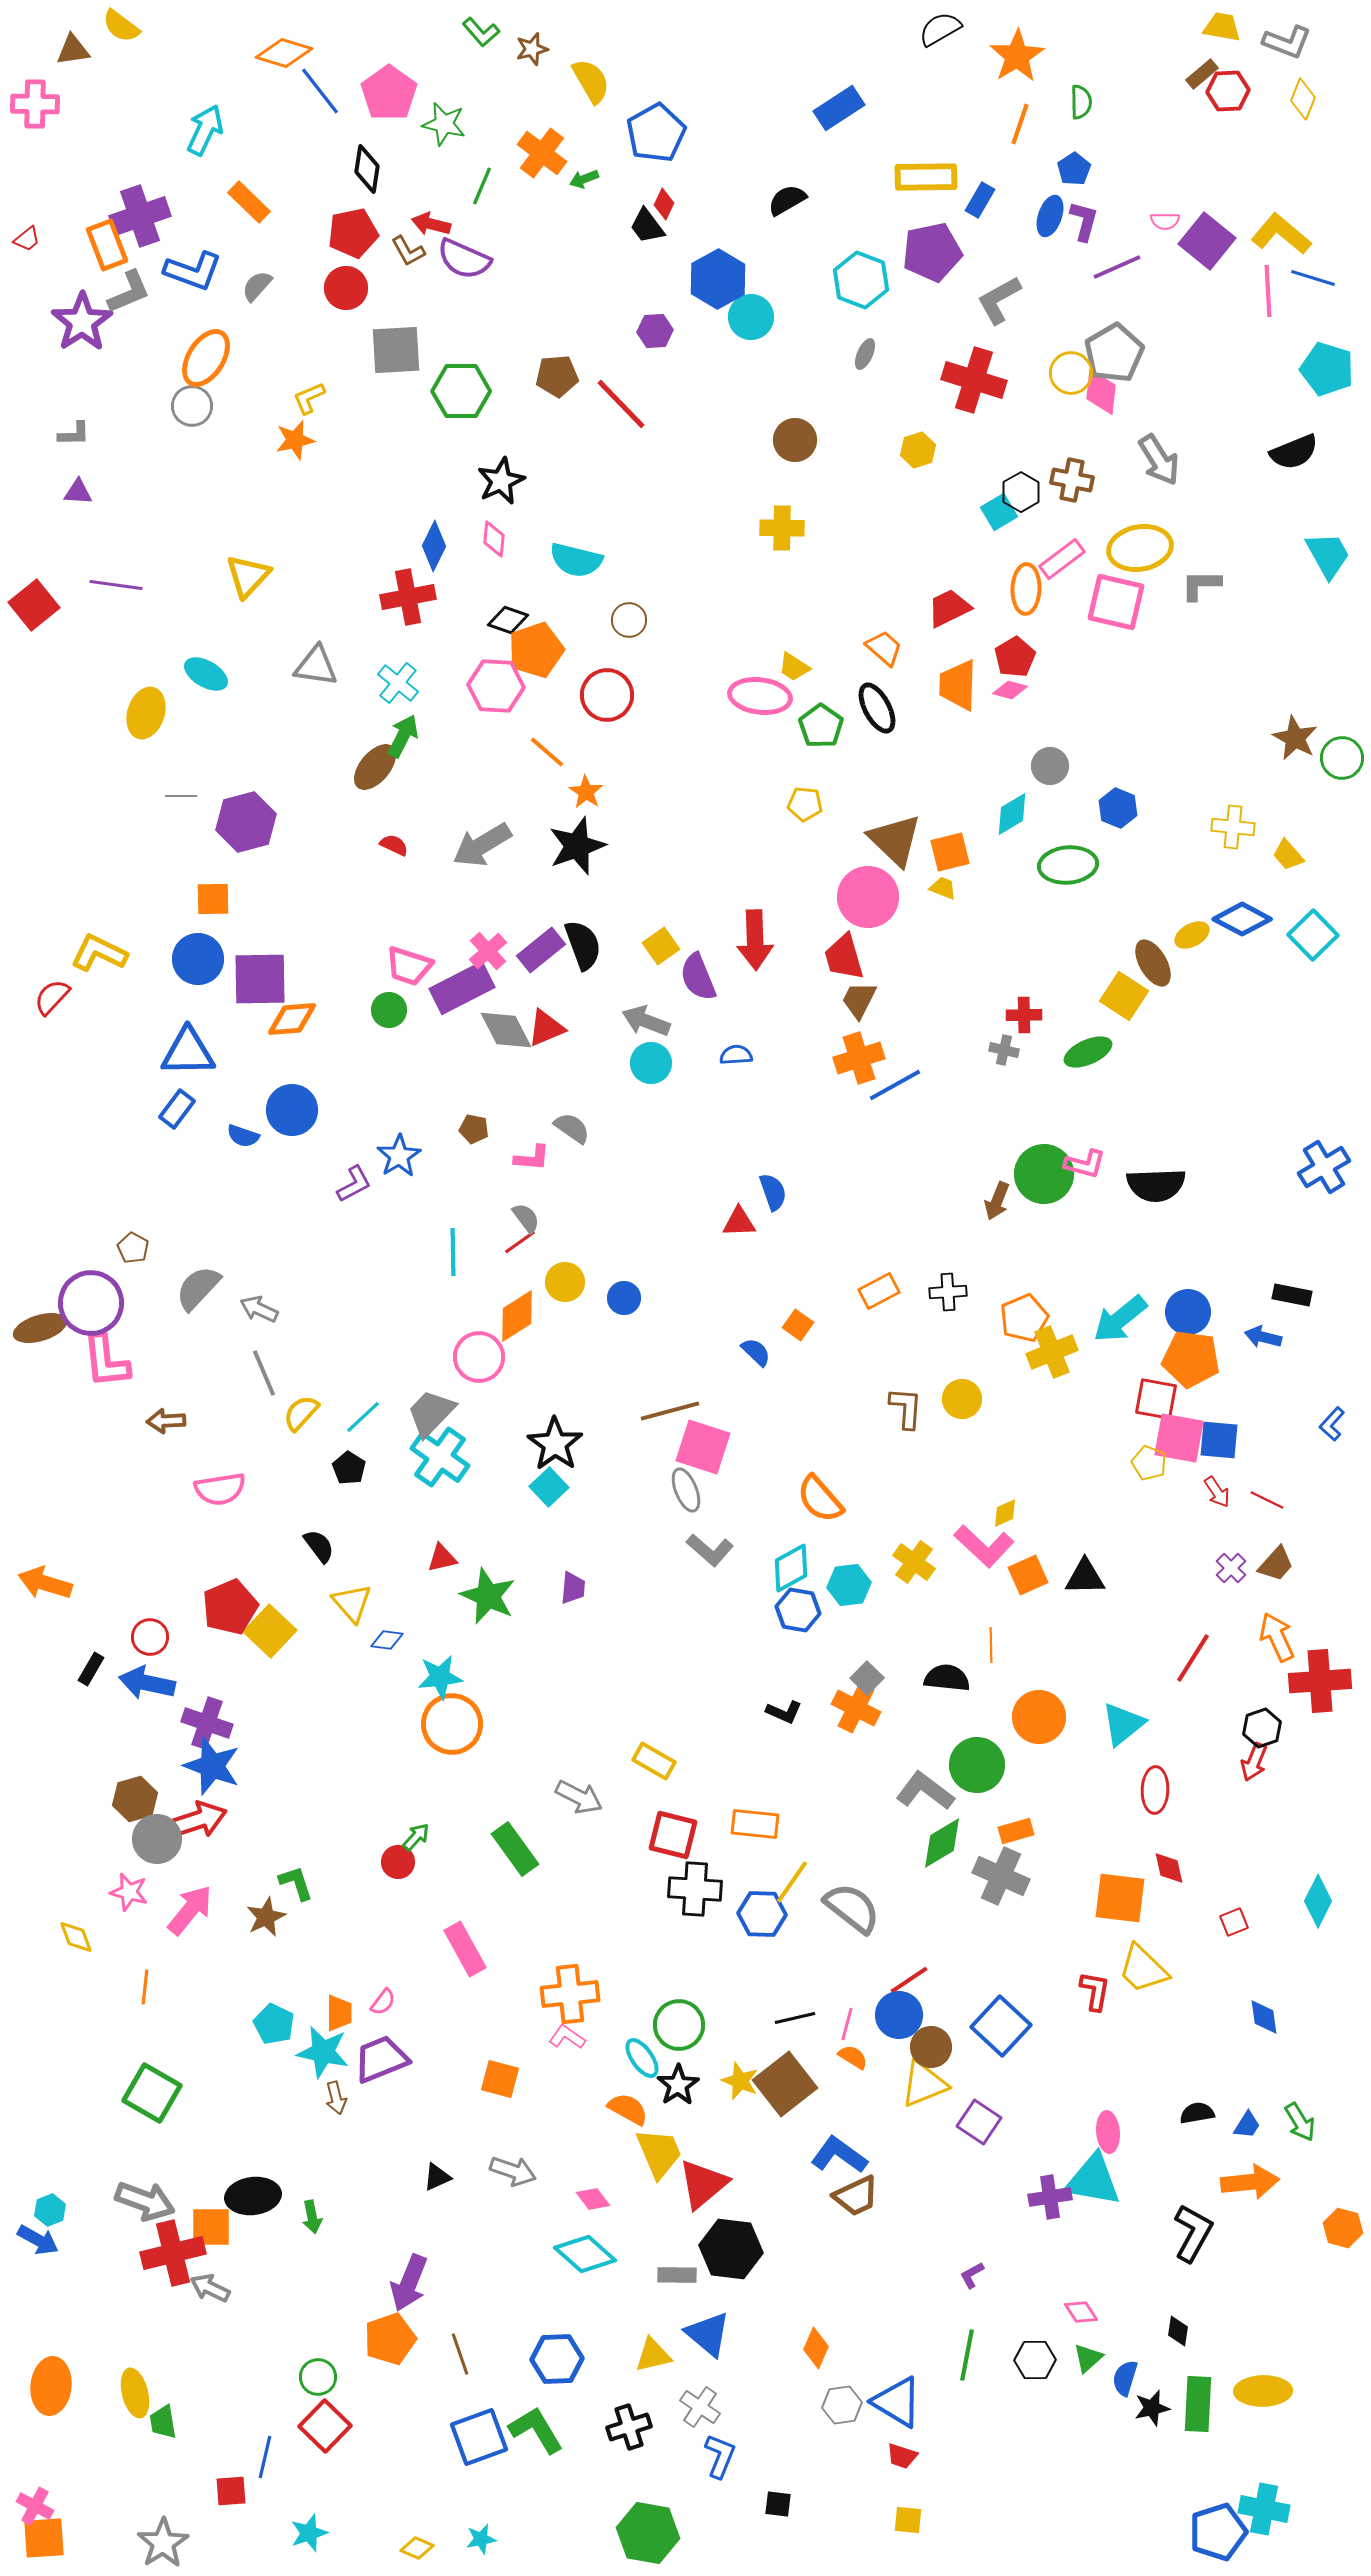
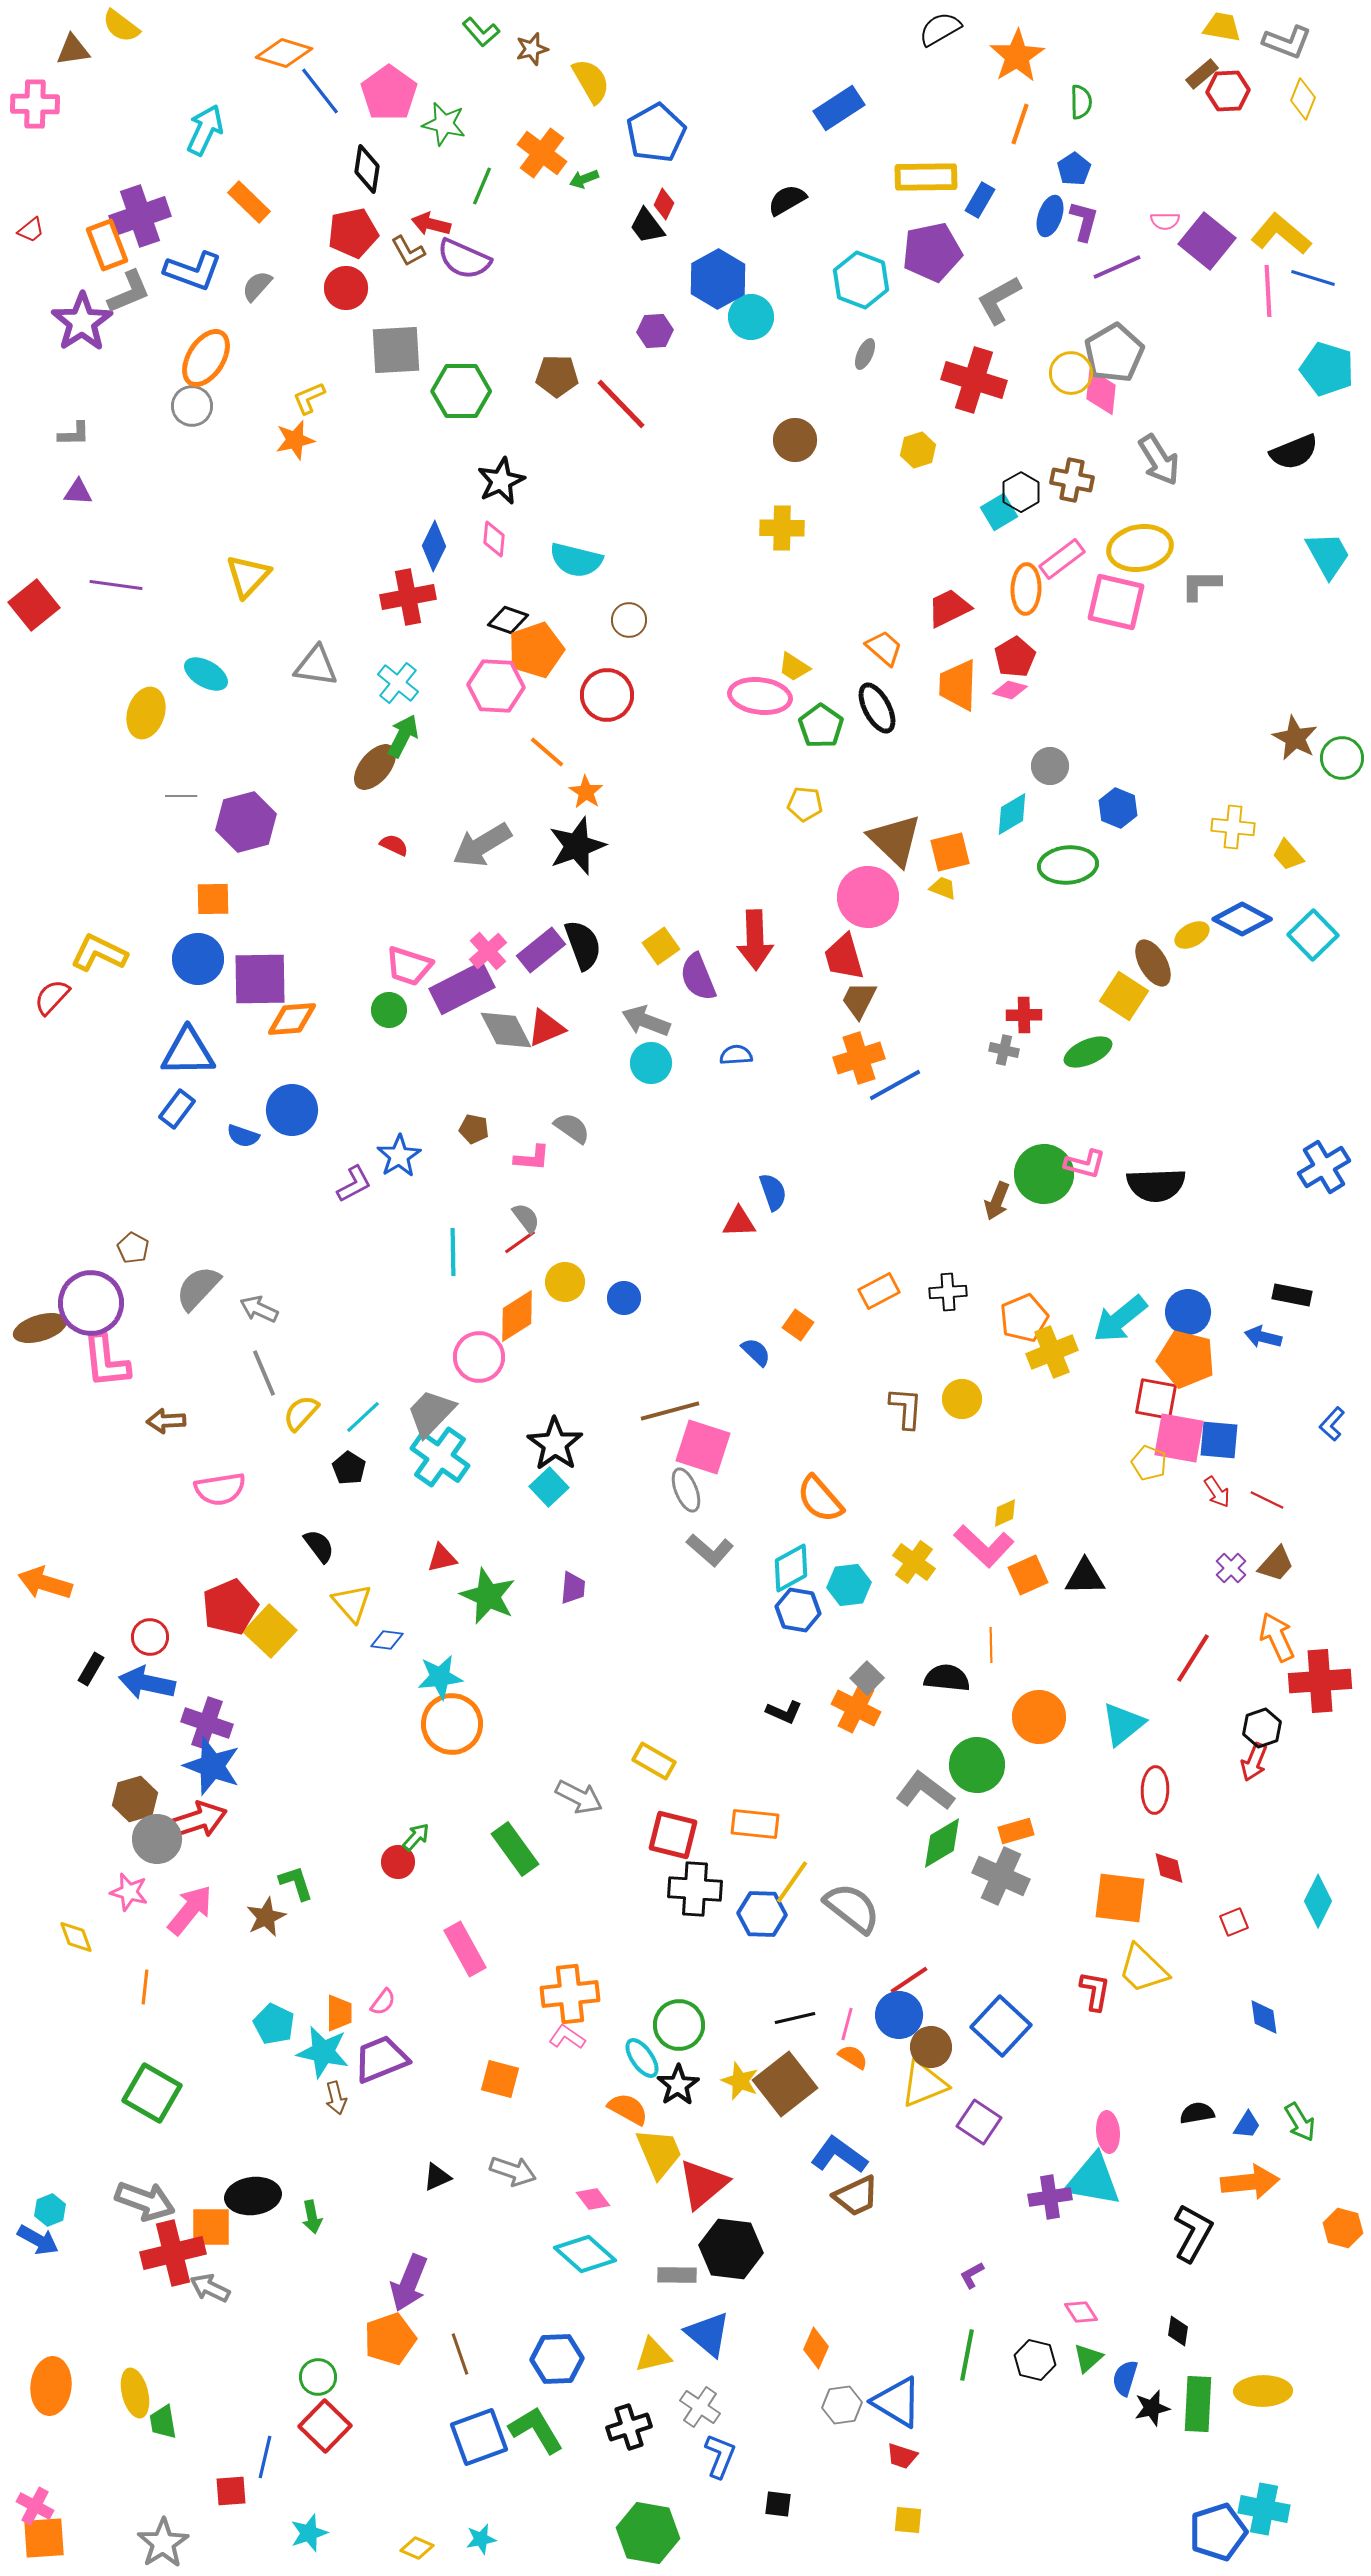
red trapezoid at (27, 239): moved 4 px right, 9 px up
brown pentagon at (557, 376): rotated 6 degrees clockwise
orange pentagon at (1191, 1359): moved 5 px left; rotated 6 degrees clockwise
black hexagon at (1035, 2360): rotated 15 degrees clockwise
